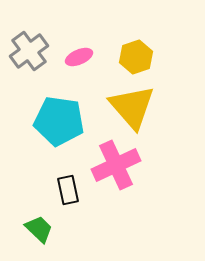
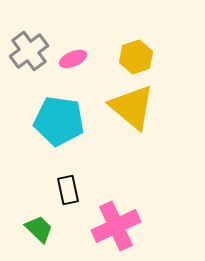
pink ellipse: moved 6 px left, 2 px down
yellow triangle: rotated 9 degrees counterclockwise
pink cross: moved 61 px down
